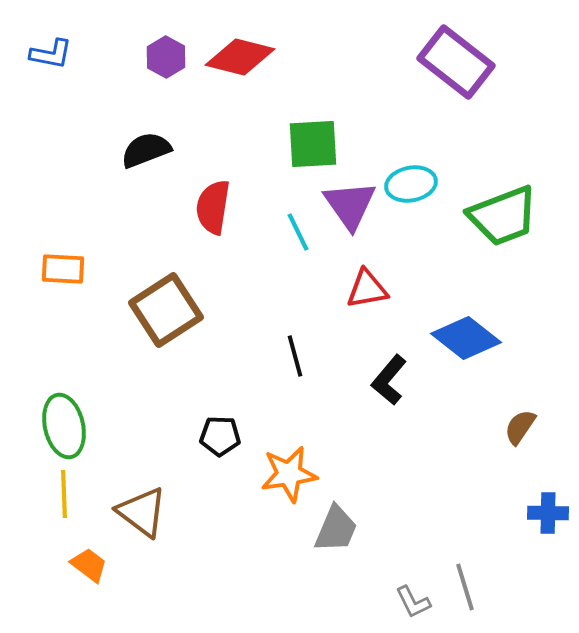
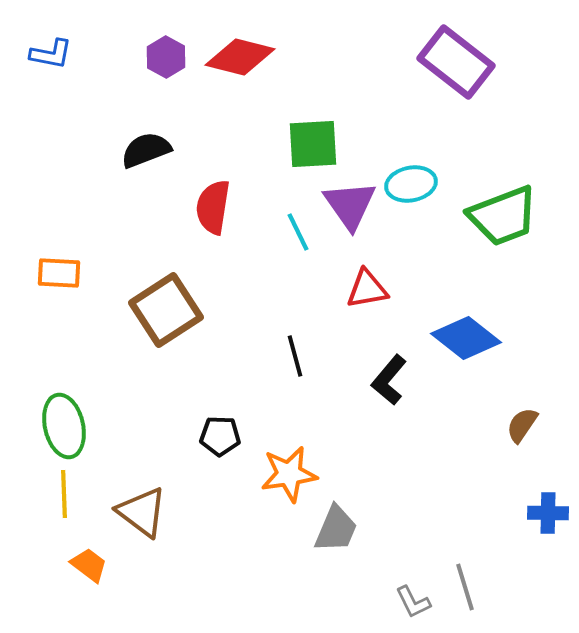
orange rectangle: moved 4 px left, 4 px down
brown semicircle: moved 2 px right, 2 px up
